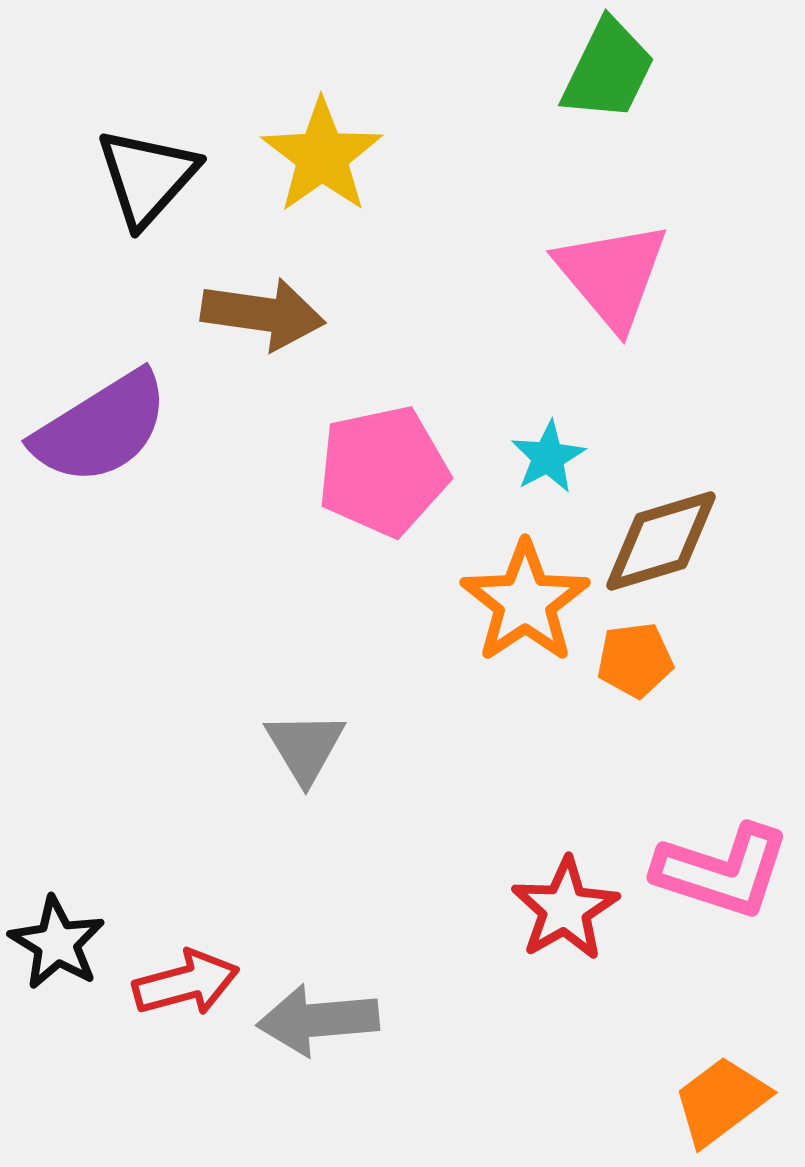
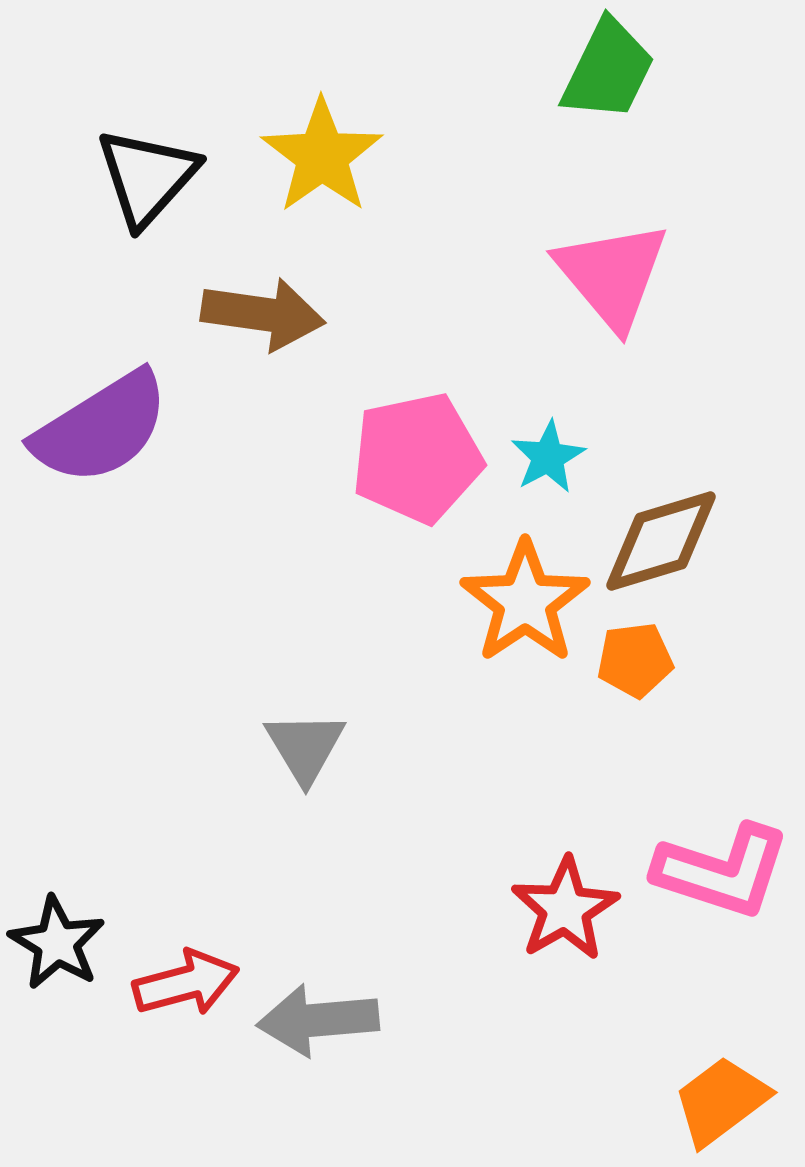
pink pentagon: moved 34 px right, 13 px up
